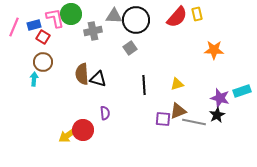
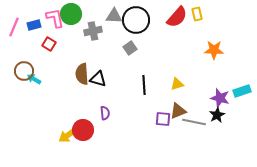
red square: moved 6 px right, 7 px down
brown circle: moved 19 px left, 9 px down
cyan arrow: rotated 64 degrees counterclockwise
